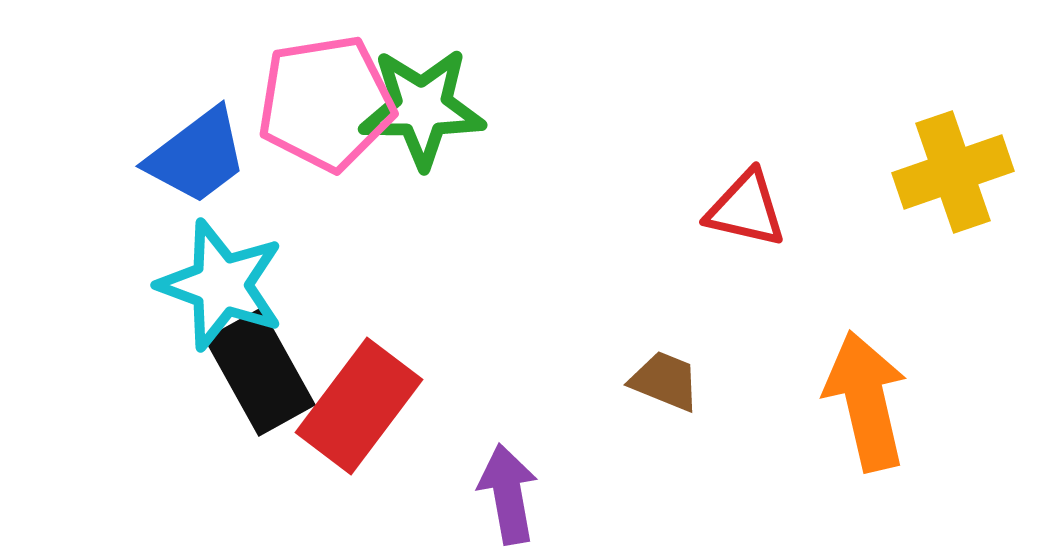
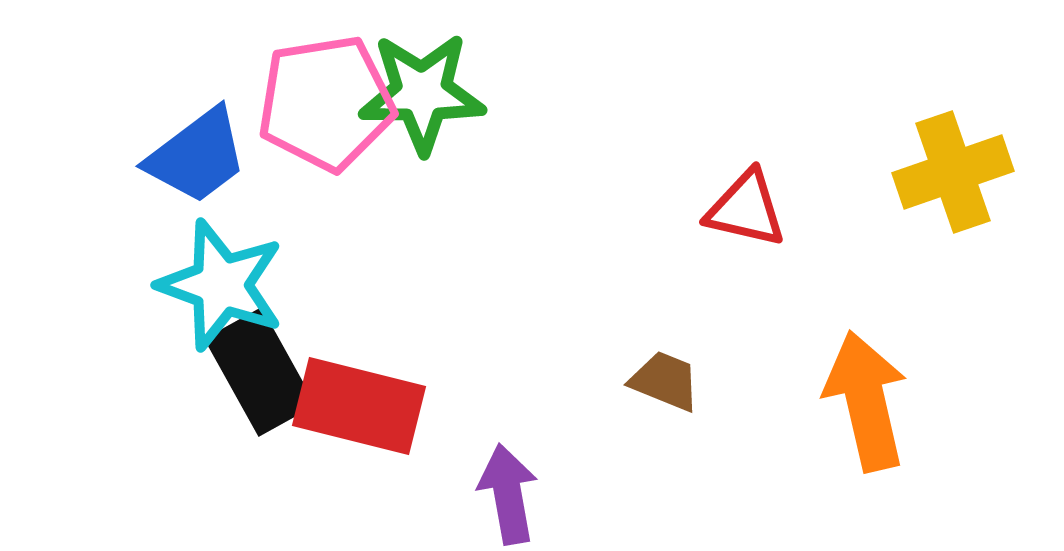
green star: moved 15 px up
red rectangle: rotated 67 degrees clockwise
